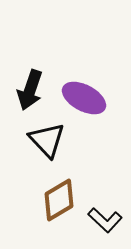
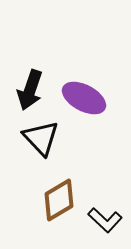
black triangle: moved 6 px left, 2 px up
